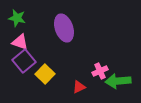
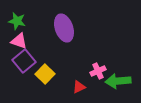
green star: moved 3 px down
pink triangle: moved 1 px left, 1 px up
pink cross: moved 2 px left
